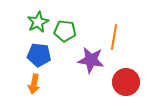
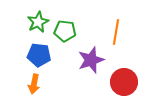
orange line: moved 2 px right, 5 px up
purple star: rotated 28 degrees counterclockwise
red circle: moved 2 px left
